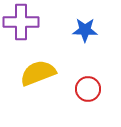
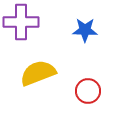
red circle: moved 2 px down
